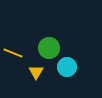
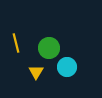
yellow line: moved 3 px right, 10 px up; rotated 54 degrees clockwise
